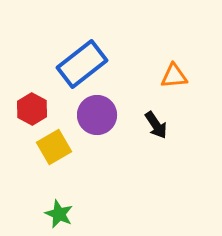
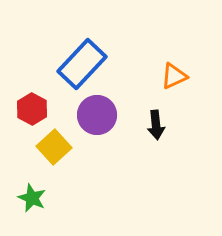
blue rectangle: rotated 9 degrees counterclockwise
orange triangle: rotated 20 degrees counterclockwise
black arrow: rotated 28 degrees clockwise
yellow square: rotated 12 degrees counterclockwise
green star: moved 27 px left, 16 px up
